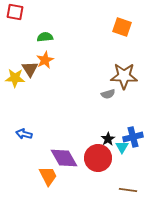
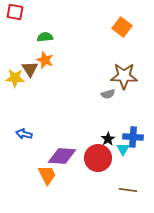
orange square: rotated 18 degrees clockwise
orange star: rotated 24 degrees counterclockwise
blue cross: rotated 18 degrees clockwise
cyan triangle: moved 1 px right, 2 px down
purple diamond: moved 2 px left, 2 px up; rotated 56 degrees counterclockwise
orange trapezoid: moved 1 px left, 1 px up
